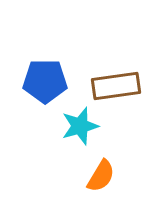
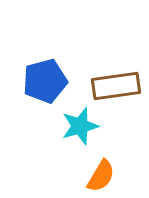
blue pentagon: rotated 15 degrees counterclockwise
